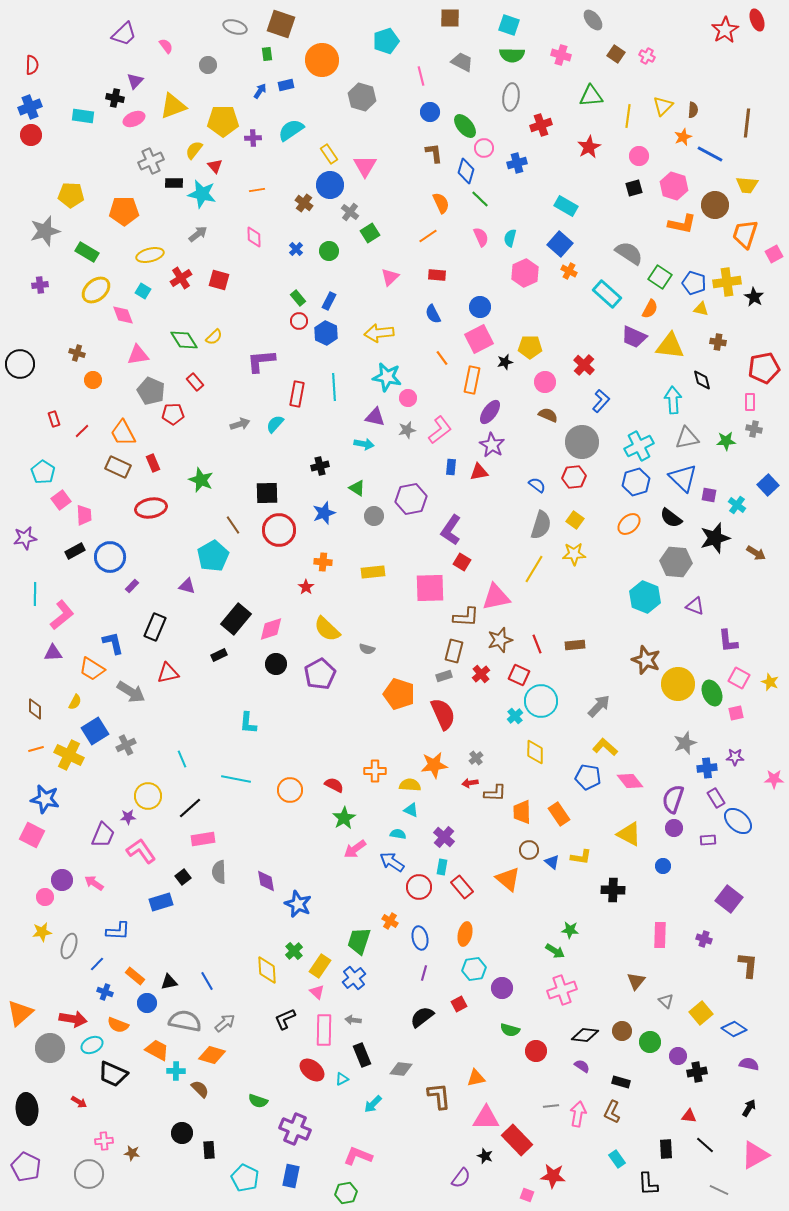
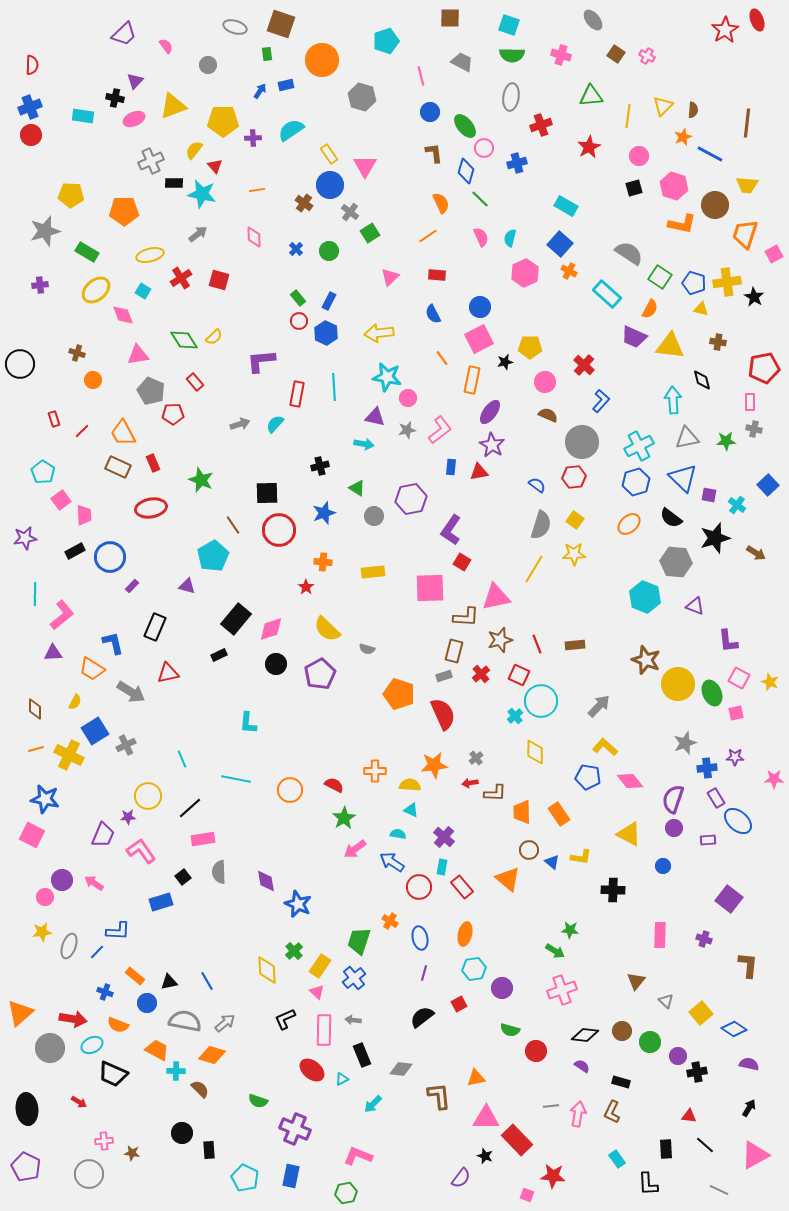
blue line at (97, 964): moved 12 px up
